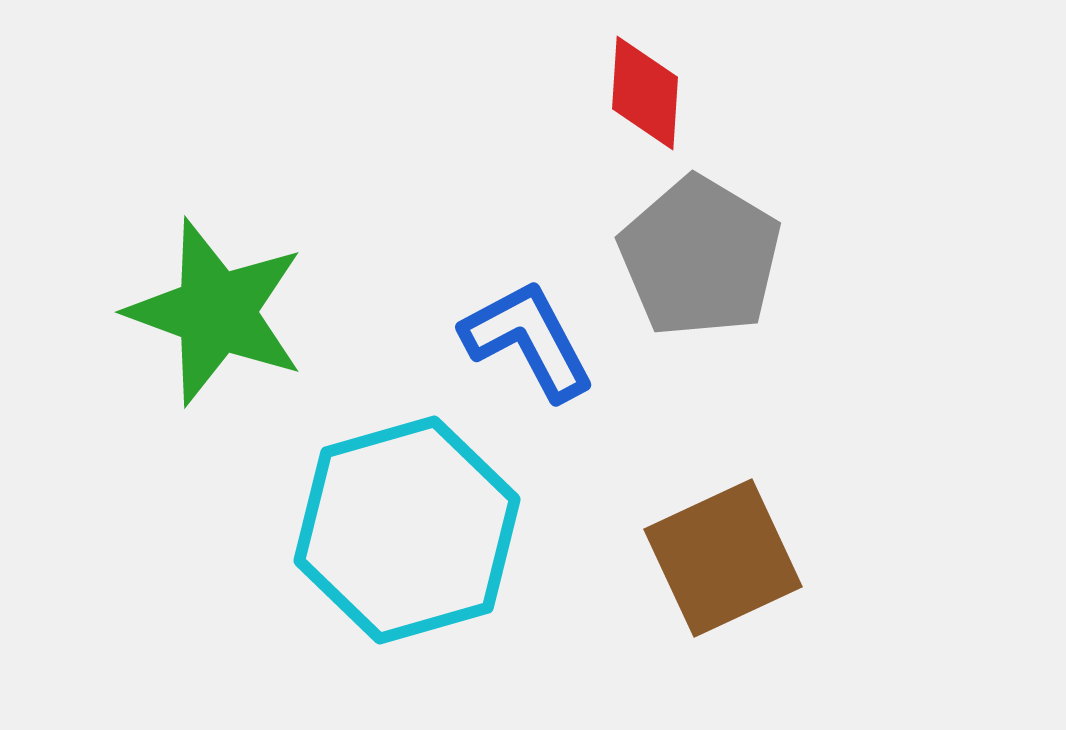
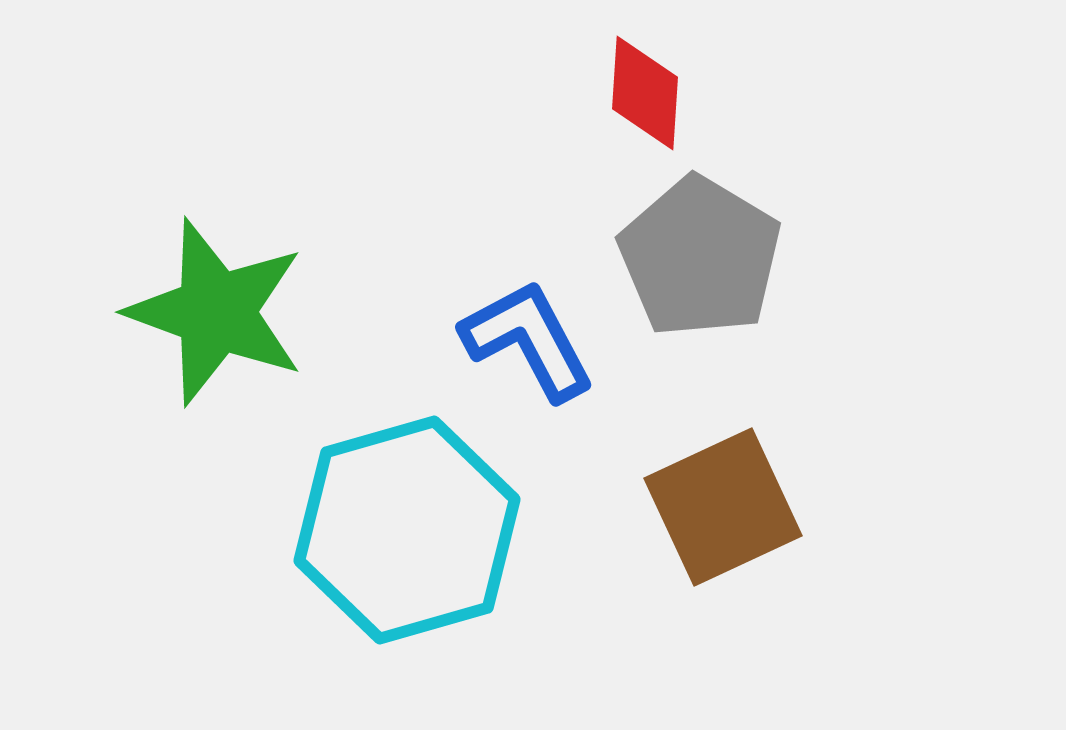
brown square: moved 51 px up
